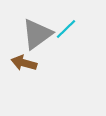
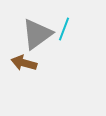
cyan line: moved 2 px left; rotated 25 degrees counterclockwise
